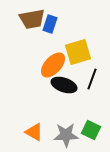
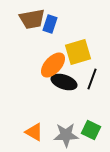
black ellipse: moved 3 px up
